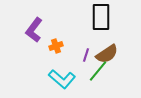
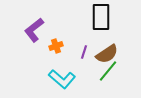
purple L-shape: rotated 15 degrees clockwise
purple line: moved 2 px left, 3 px up
green line: moved 10 px right
